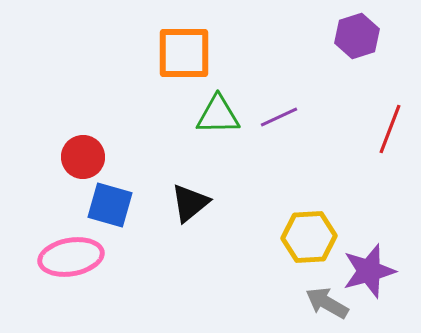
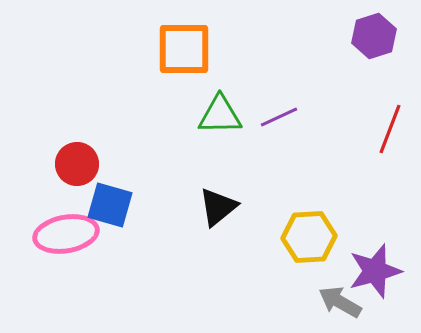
purple hexagon: moved 17 px right
orange square: moved 4 px up
green triangle: moved 2 px right
red circle: moved 6 px left, 7 px down
black triangle: moved 28 px right, 4 px down
pink ellipse: moved 5 px left, 23 px up
purple star: moved 6 px right
gray arrow: moved 13 px right, 1 px up
